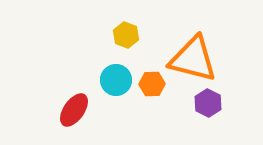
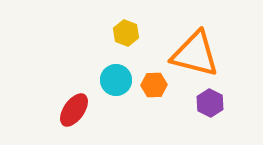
yellow hexagon: moved 2 px up
orange triangle: moved 2 px right, 5 px up
orange hexagon: moved 2 px right, 1 px down
purple hexagon: moved 2 px right
